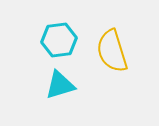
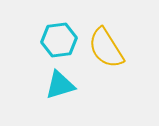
yellow semicircle: moved 6 px left, 3 px up; rotated 15 degrees counterclockwise
